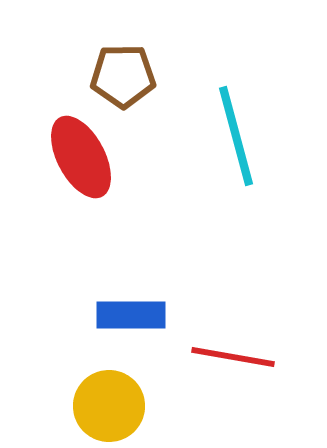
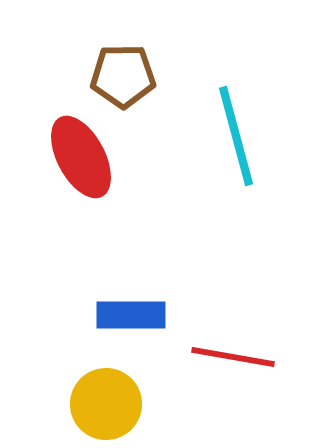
yellow circle: moved 3 px left, 2 px up
